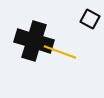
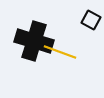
black square: moved 1 px right, 1 px down
